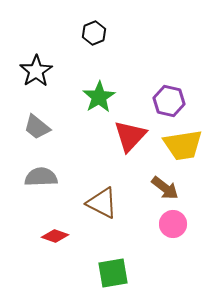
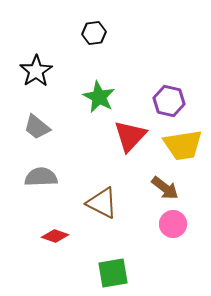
black hexagon: rotated 15 degrees clockwise
green star: rotated 12 degrees counterclockwise
